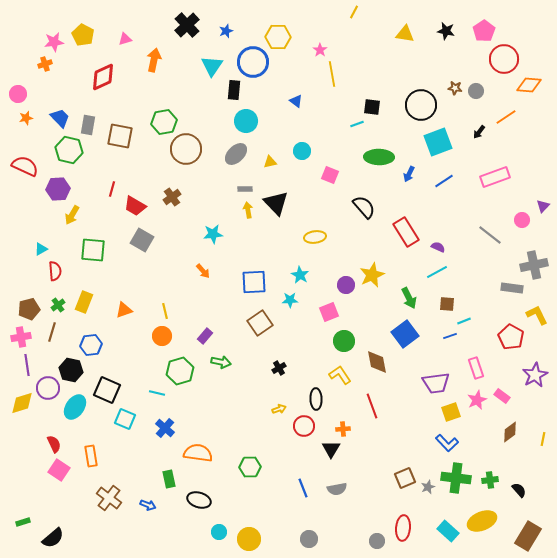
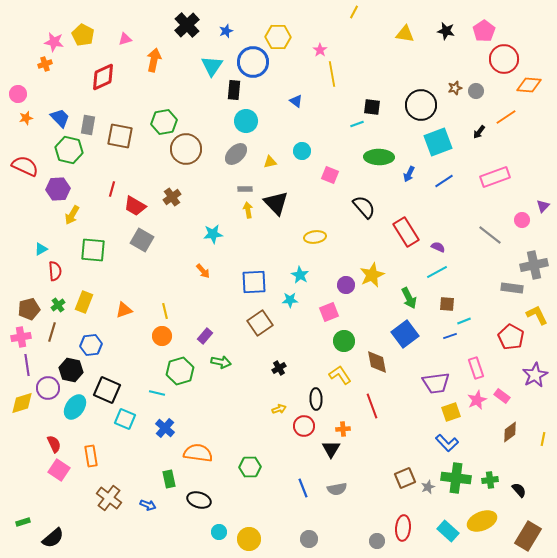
pink star at (54, 42): rotated 18 degrees clockwise
brown star at (455, 88): rotated 24 degrees counterclockwise
